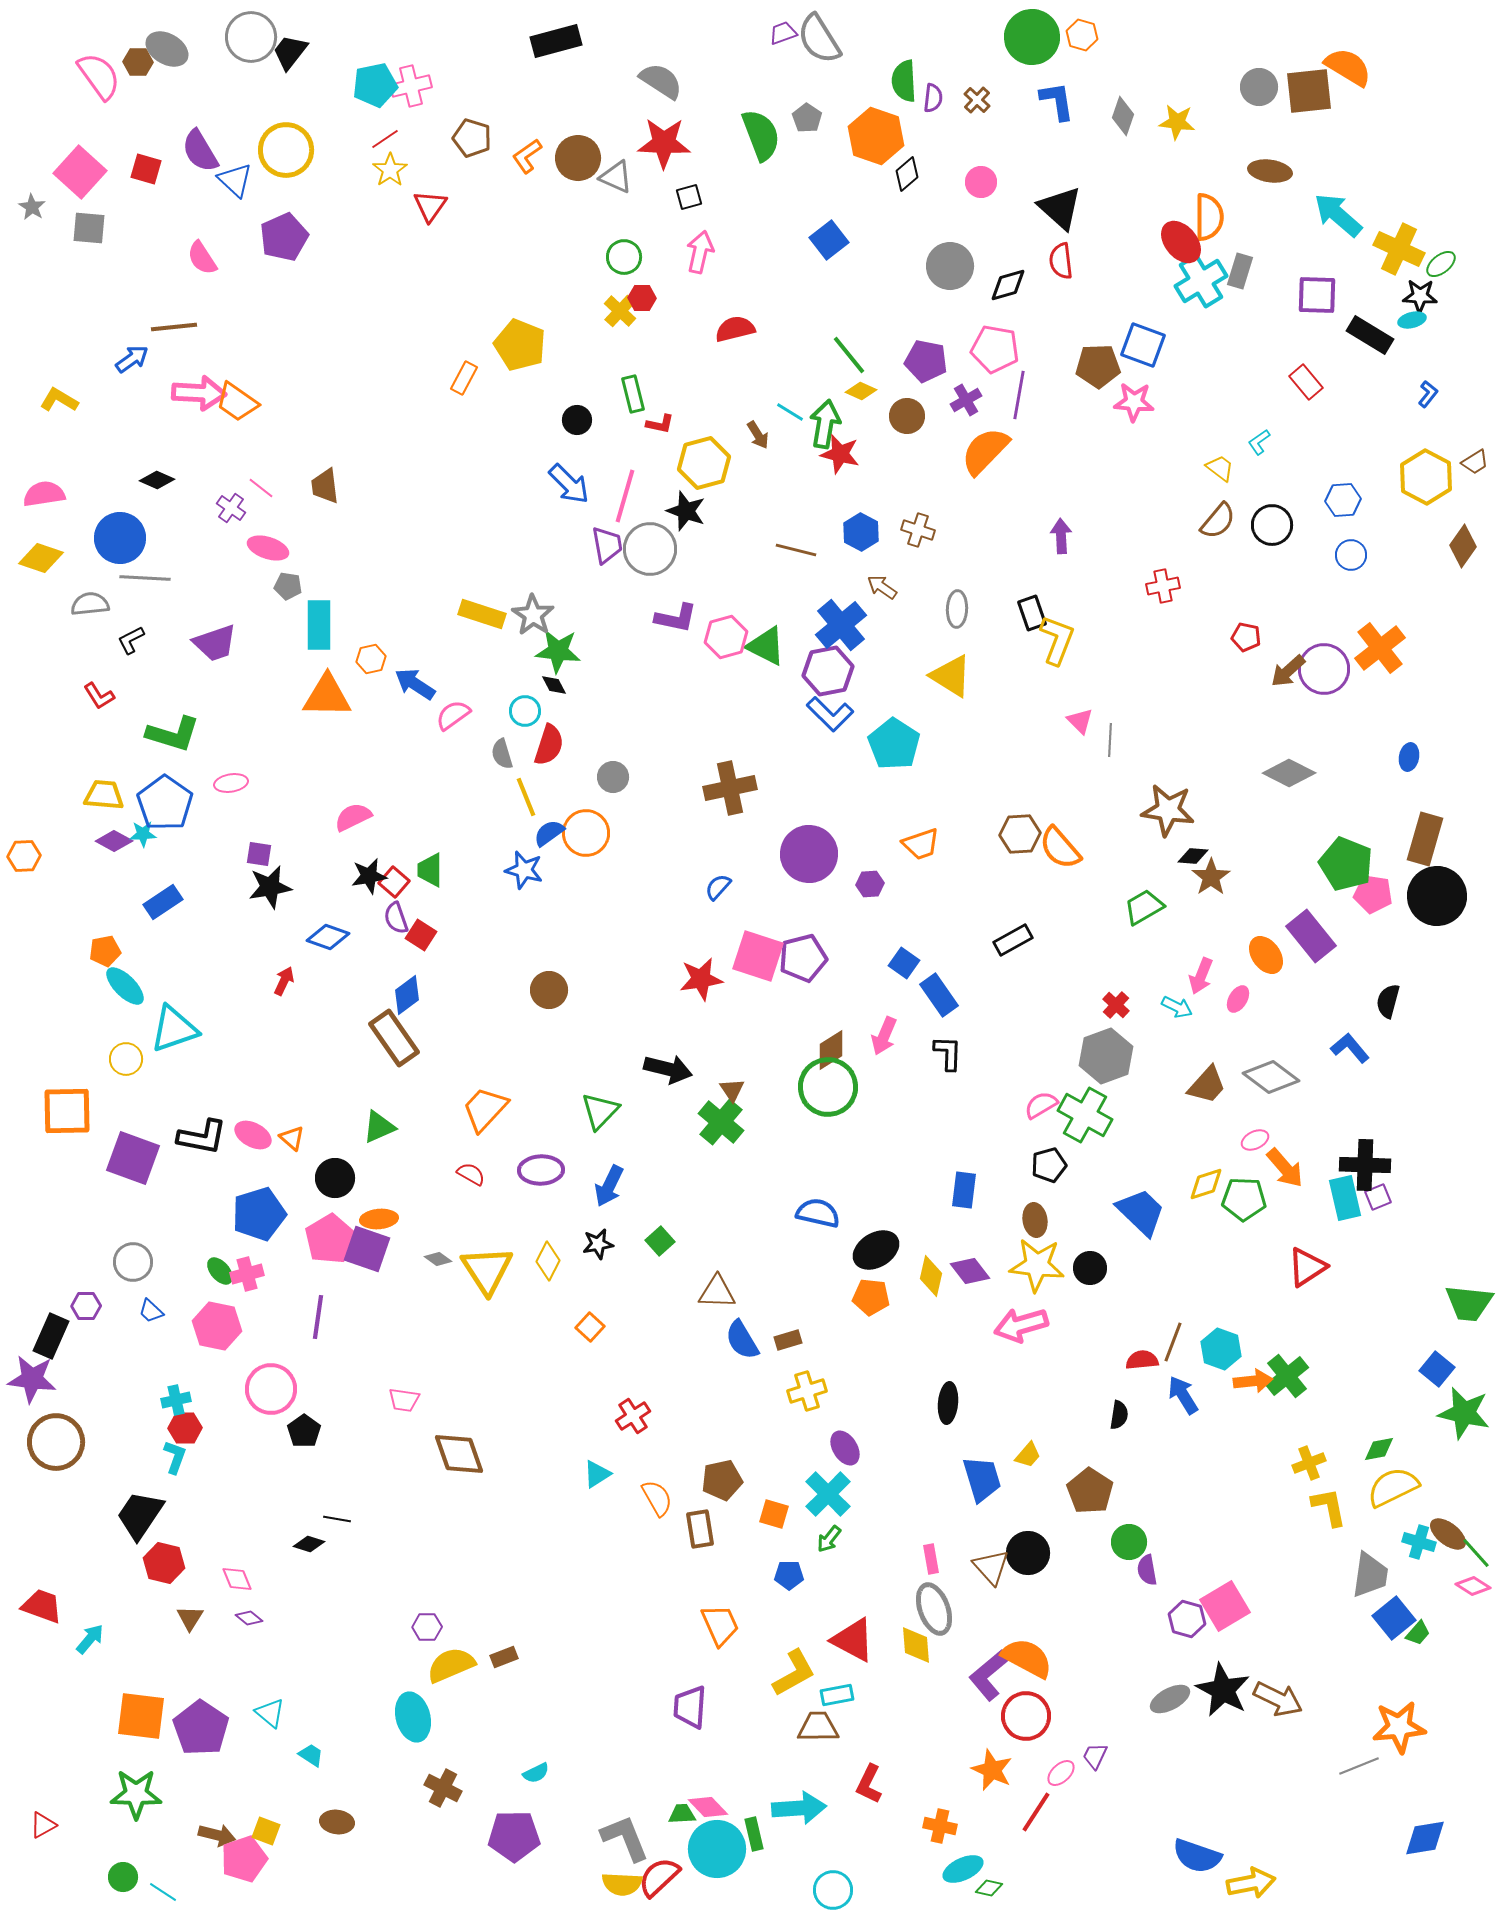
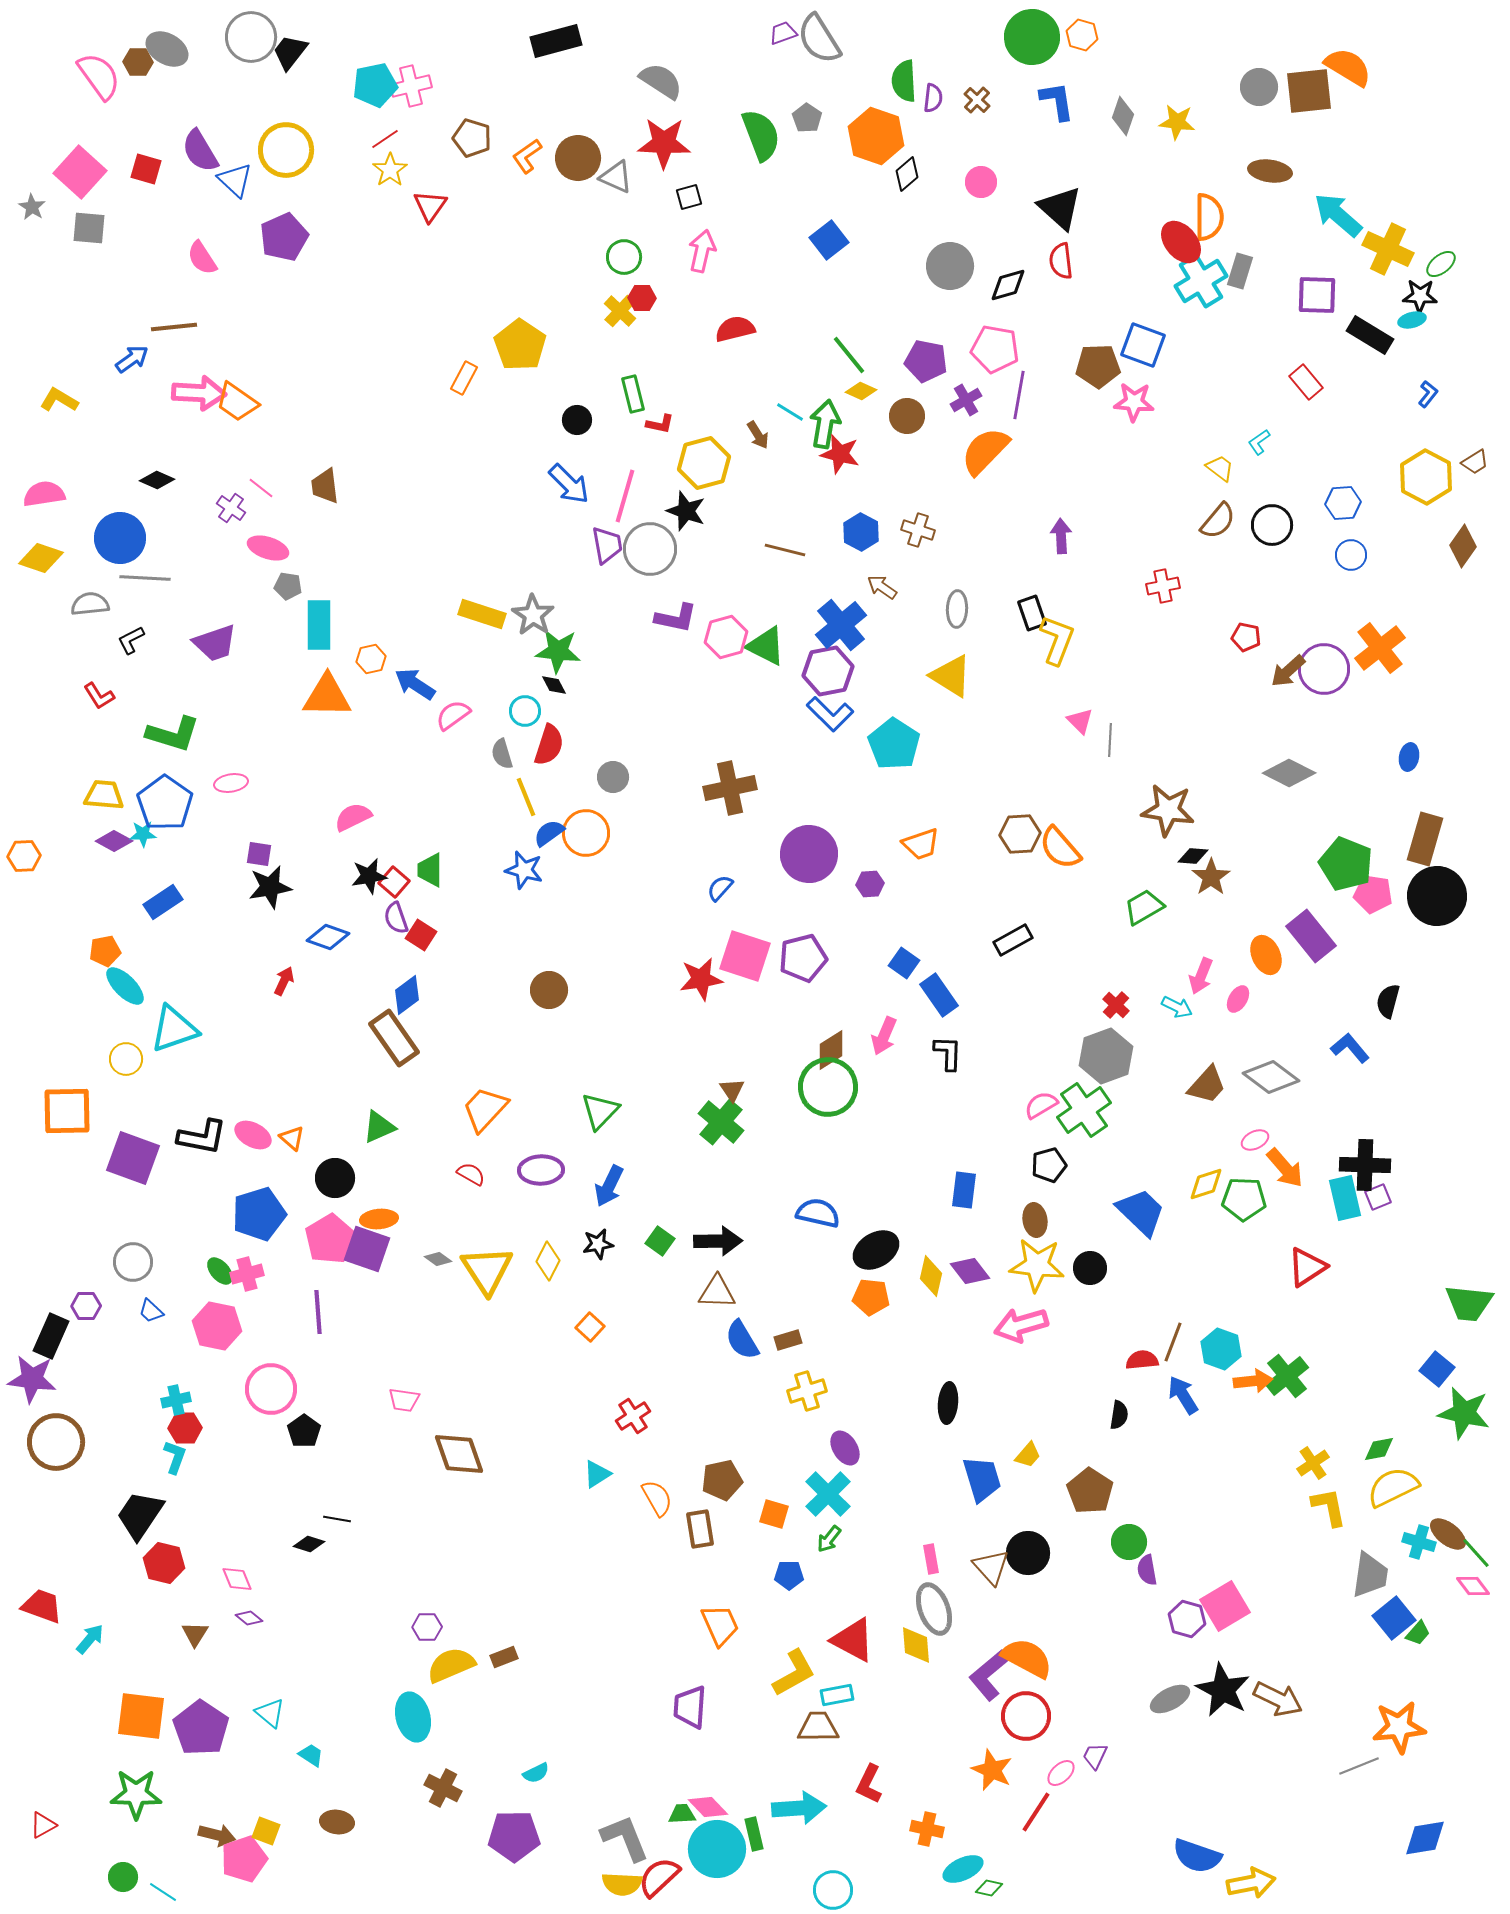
yellow cross at (1399, 249): moved 11 px left
pink arrow at (700, 252): moved 2 px right, 1 px up
yellow pentagon at (520, 345): rotated 12 degrees clockwise
blue hexagon at (1343, 500): moved 3 px down
brown line at (796, 550): moved 11 px left
blue semicircle at (718, 887): moved 2 px right, 1 px down
orange ellipse at (1266, 955): rotated 12 degrees clockwise
pink square at (758, 956): moved 13 px left
black arrow at (668, 1069): moved 50 px right, 172 px down; rotated 15 degrees counterclockwise
green cross at (1085, 1115): moved 1 px left, 5 px up; rotated 26 degrees clockwise
green square at (660, 1241): rotated 12 degrees counterclockwise
purple line at (318, 1317): moved 5 px up; rotated 12 degrees counterclockwise
yellow cross at (1309, 1463): moved 4 px right; rotated 12 degrees counterclockwise
pink diamond at (1473, 1586): rotated 20 degrees clockwise
brown triangle at (190, 1618): moved 5 px right, 16 px down
orange cross at (940, 1826): moved 13 px left, 3 px down
